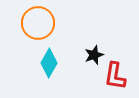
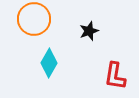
orange circle: moved 4 px left, 4 px up
black star: moved 5 px left, 24 px up
